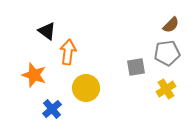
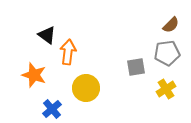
black triangle: moved 4 px down
